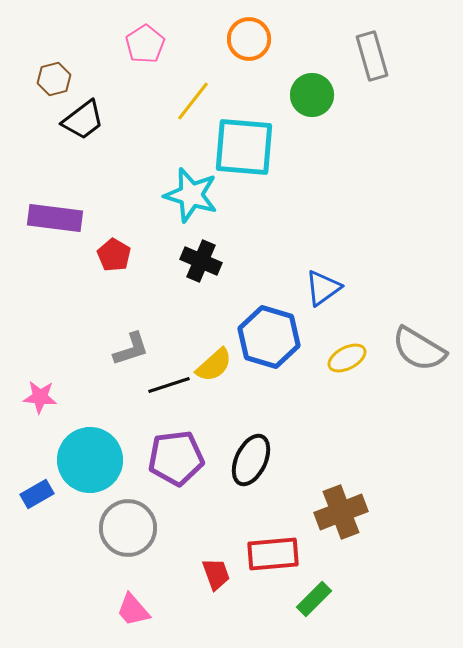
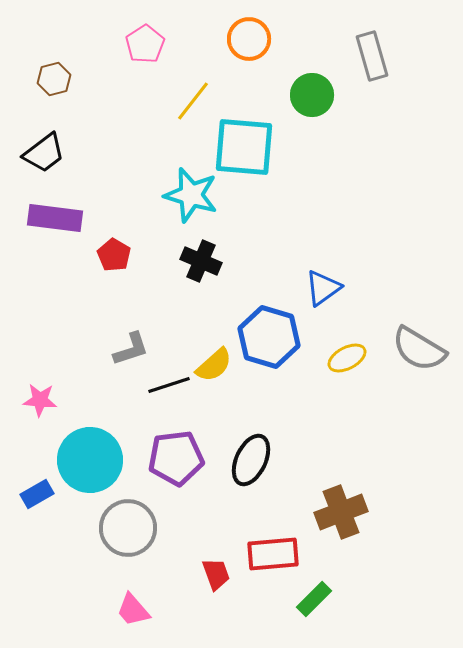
black trapezoid: moved 39 px left, 33 px down
pink star: moved 3 px down
